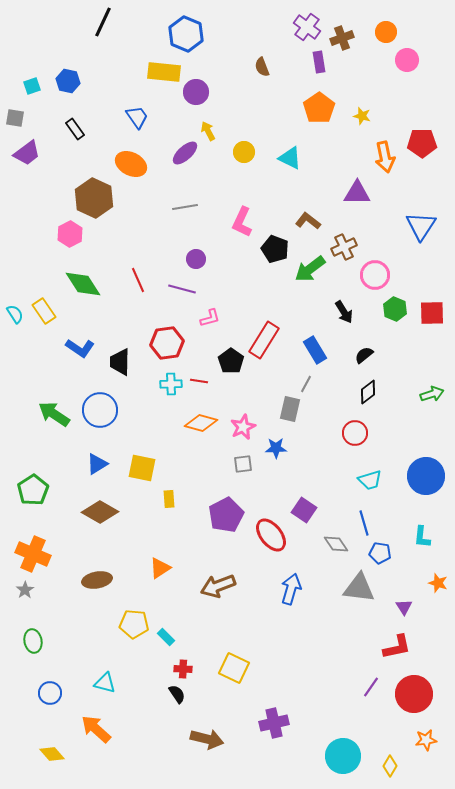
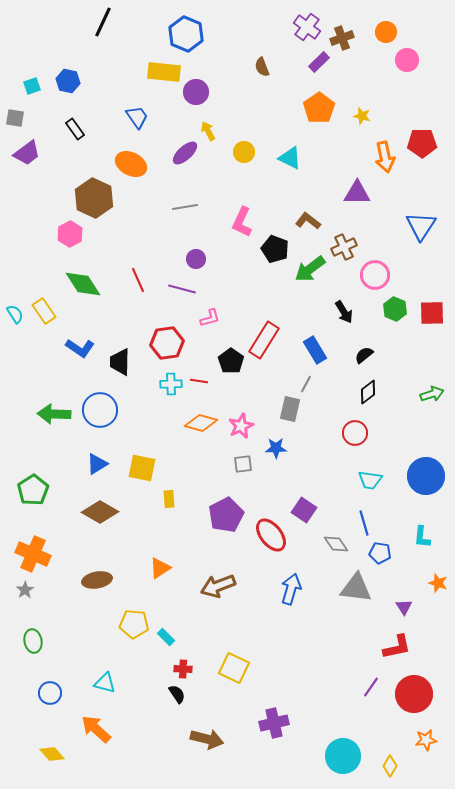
purple rectangle at (319, 62): rotated 55 degrees clockwise
green arrow at (54, 414): rotated 32 degrees counterclockwise
pink star at (243, 427): moved 2 px left, 1 px up
cyan trapezoid at (370, 480): rotated 25 degrees clockwise
gray triangle at (359, 588): moved 3 px left
